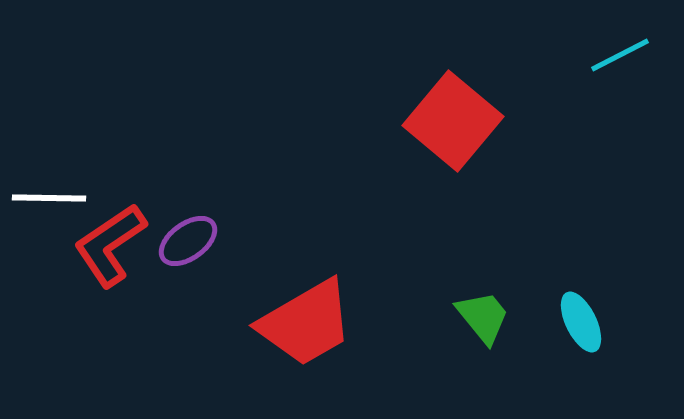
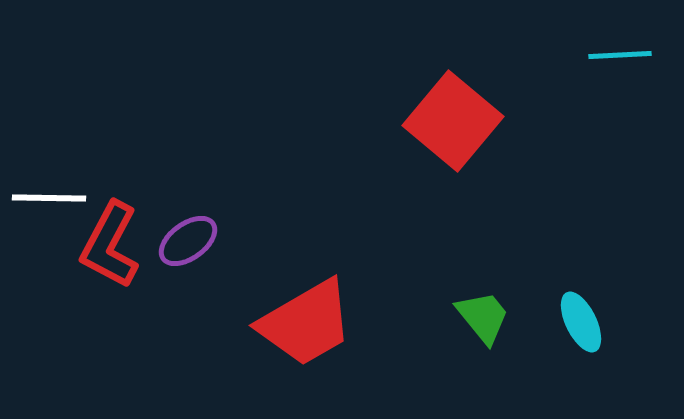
cyan line: rotated 24 degrees clockwise
red L-shape: rotated 28 degrees counterclockwise
